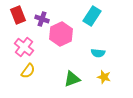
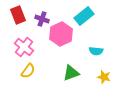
cyan rectangle: moved 8 px left; rotated 18 degrees clockwise
cyan semicircle: moved 2 px left, 2 px up
green triangle: moved 1 px left, 6 px up
